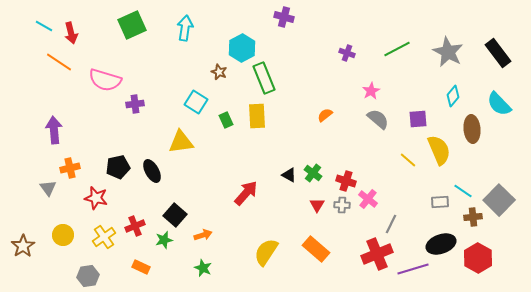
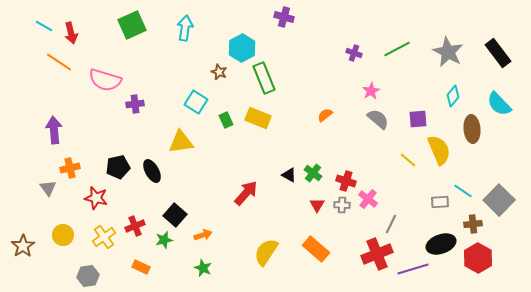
purple cross at (347, 53): moved 7 px right
yellow rectangle at (257, 116): moved 1 px right, 2 px down; rotated 65 degrees counterclockwise
brown cross at (473, 217): moved 7 px down
